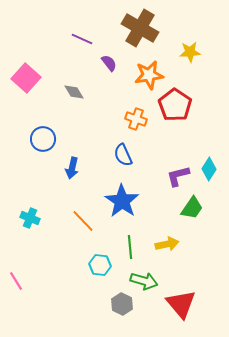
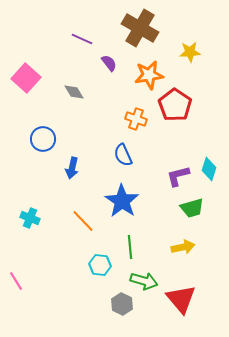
cyan diamond: rotated 15 degrees counterclockwise
green trapezoid: rotated 40 degrees clockwise
yellow arrow: moved 16 px right, 3 px down
red triangle: moved 5 px up
